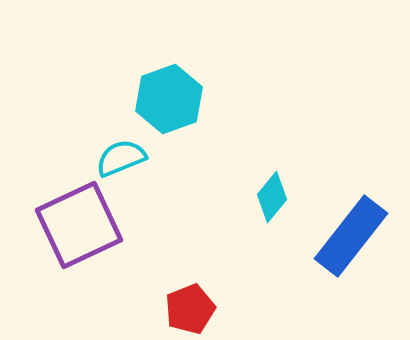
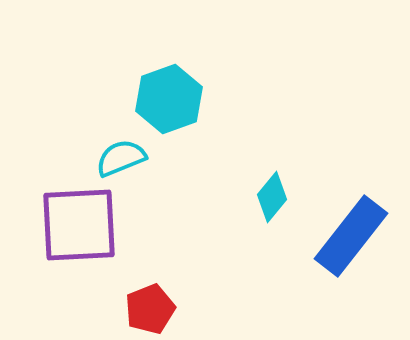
purple square: rotated 22 degrees clockwise
red pentagon: moved 40 px left
